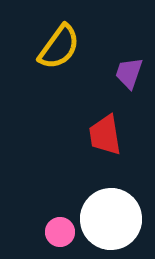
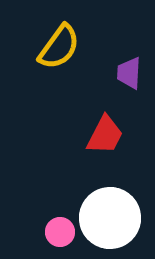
purple trapezoid: rotated 16 degrees counterclockwise
red trapezoid: rotated 144 degrees counterclockwise
white circle: moved 1 px left, 1 px up
